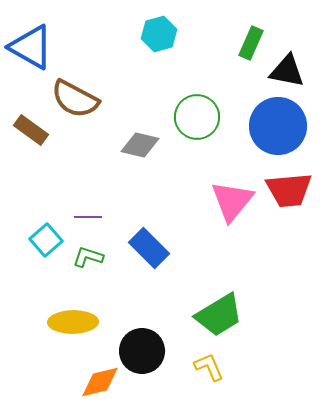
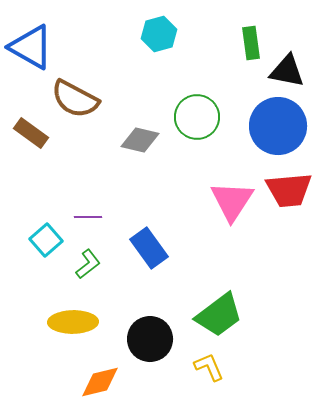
green rectangle: rotated 32 degrees counterclockwise
brown rectangle: moved 3 px down
gray diamond: moved 5 px up
pink triangle: rotated 6 degrees counterclockwise
blue rectangle: rotated 9 degrees clockwise
green L-shape: moved 7 px down; rotated 124 degrees clockwise
green trapezoid: rotated 6 degrees counterclockwise
black circle: moved 8 px right, 12 px up
